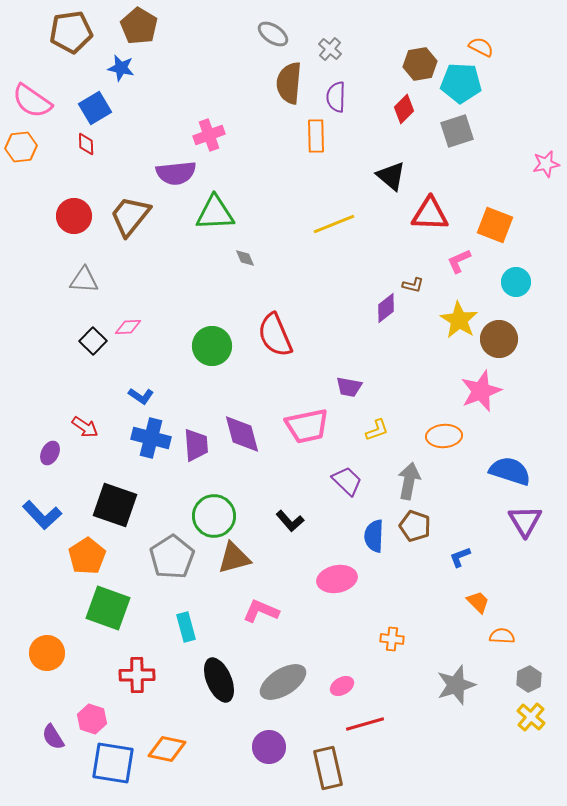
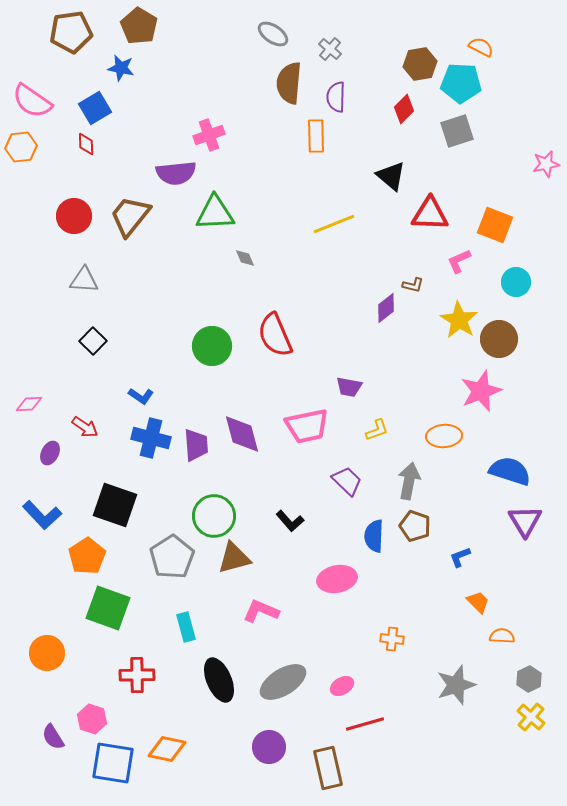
pink diamond at (128, 327): moved 99 px left, 77 px down
